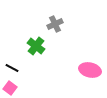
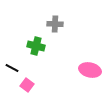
gray cross: rotated 28 degrees clockwise
green cross: rotated 24 degrees counterclockwise
pink square: moved 17 px right, 3 px up
